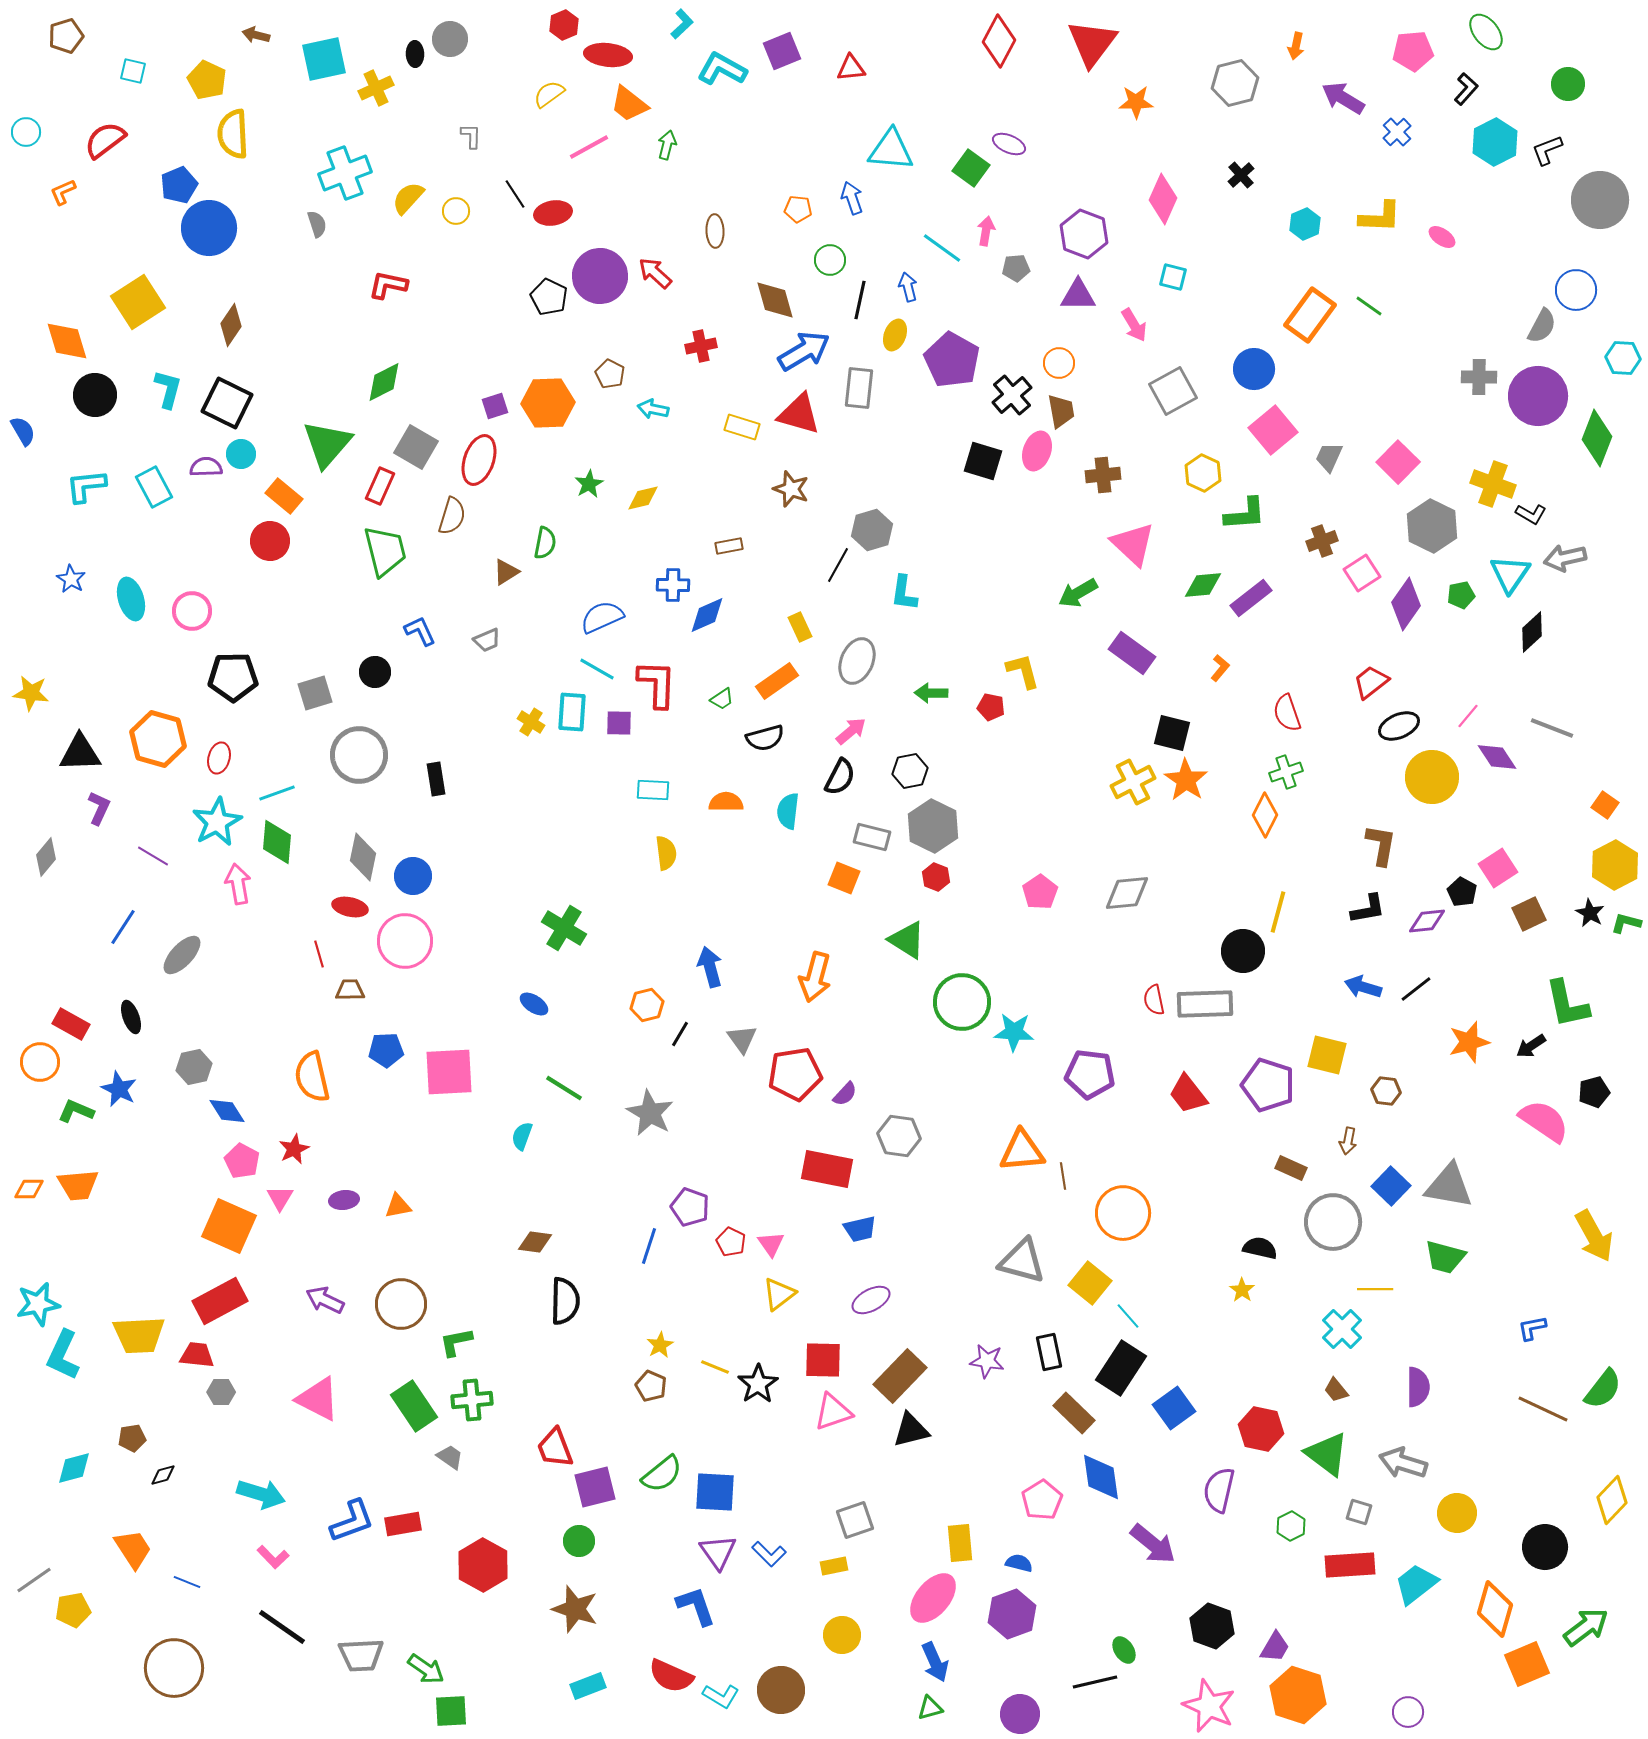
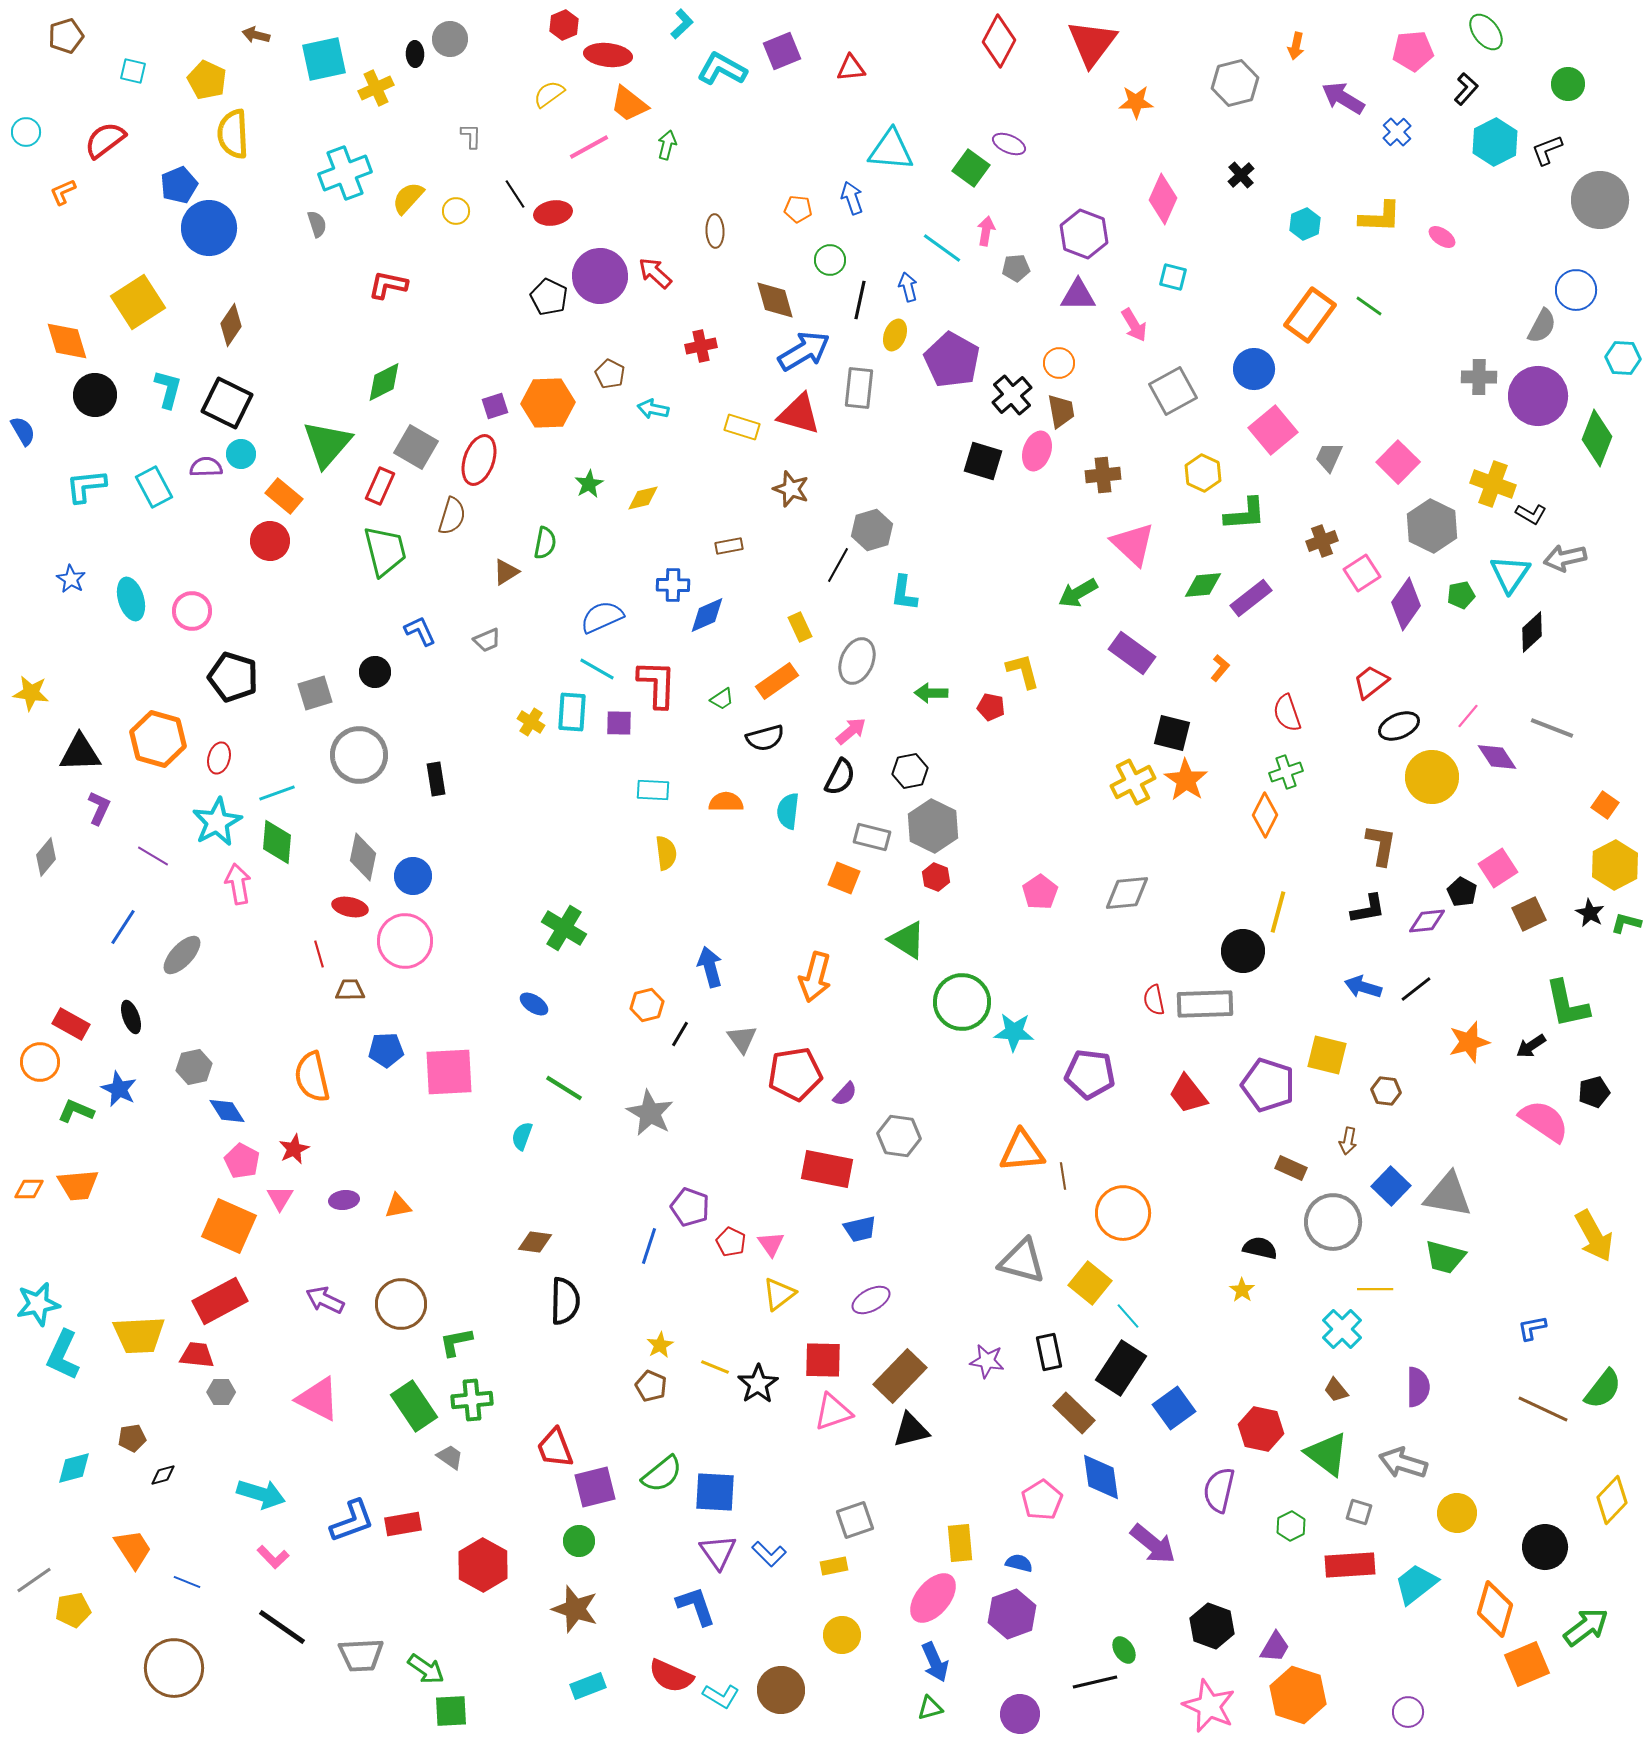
black pentagon at (233, 677): rotated 18 degrees clockwise
gray triangle at (1449, 1186): moved 1 px left, 9 px down
